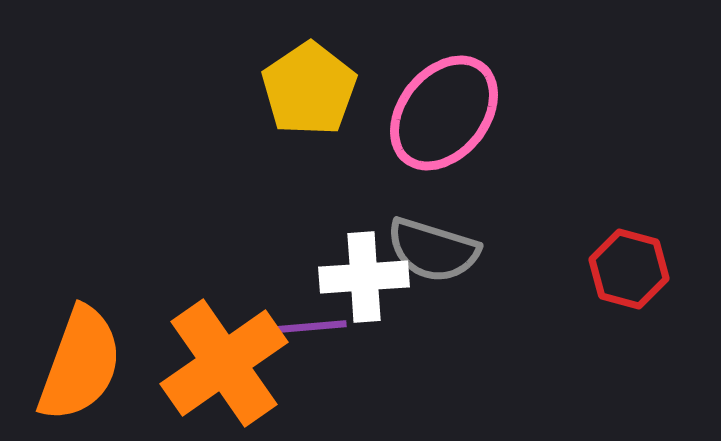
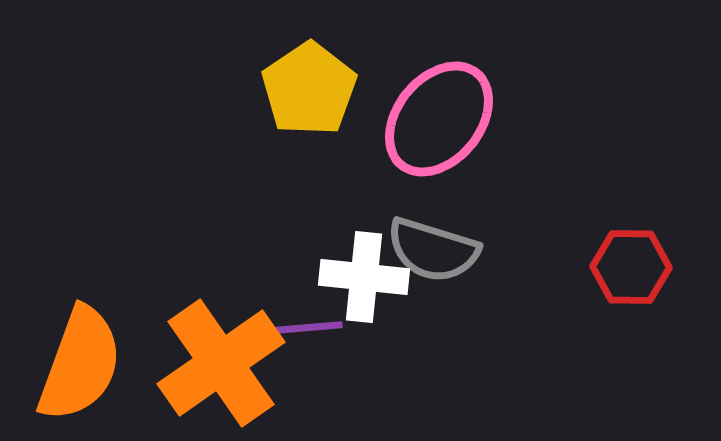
pink ellipse: moved 5 px left, 6 px down
red hexagon: moved 2 px right, 2 px up; rotated 14 degrees counterclockwise
white cross: rotated 10 degrees clockwise
purple line: moved 4 px left, 1 px down
orange cross: moved 3 px left
